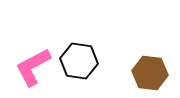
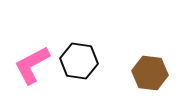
pink L-shape: moved 1 px left, 2 px up
